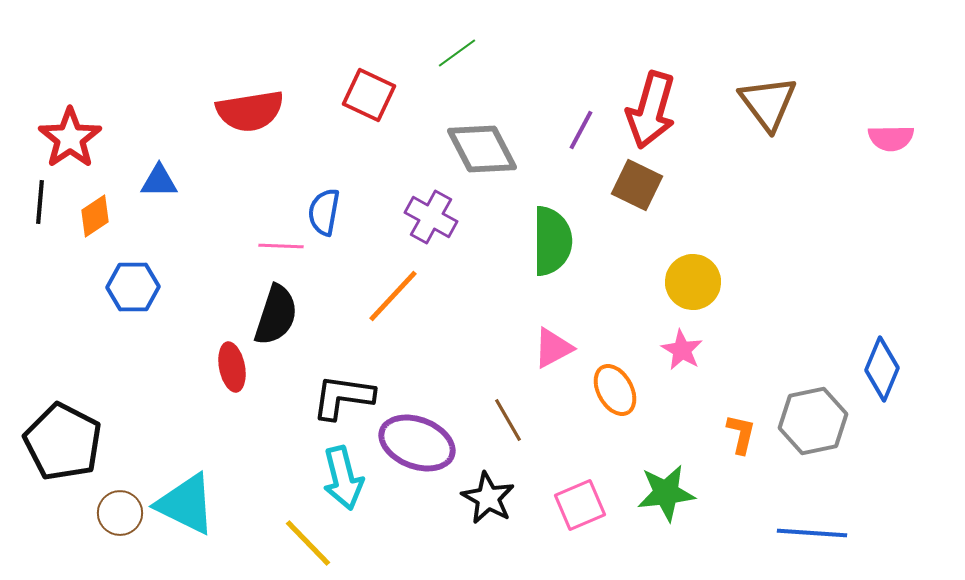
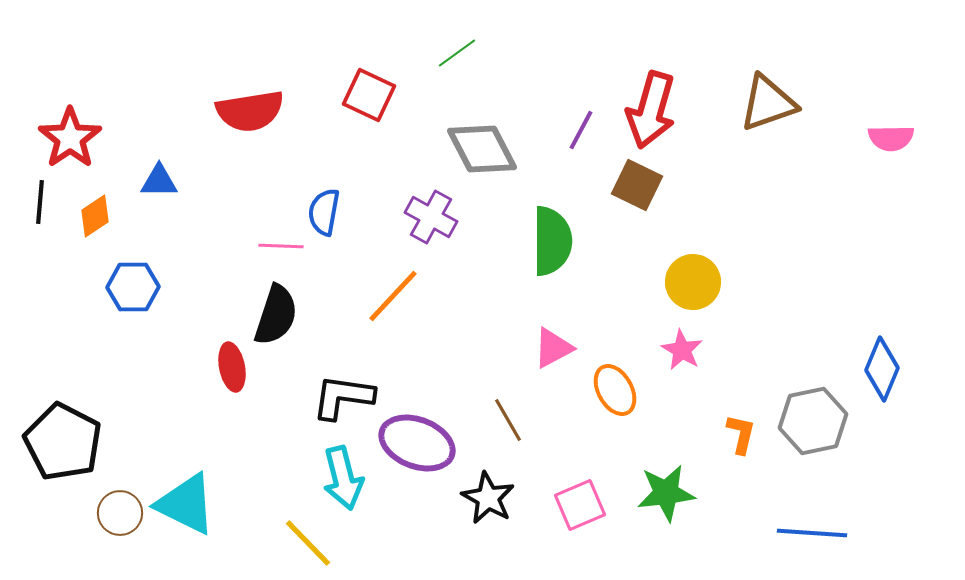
brown triangle: rotated 48 degrees clockwise
